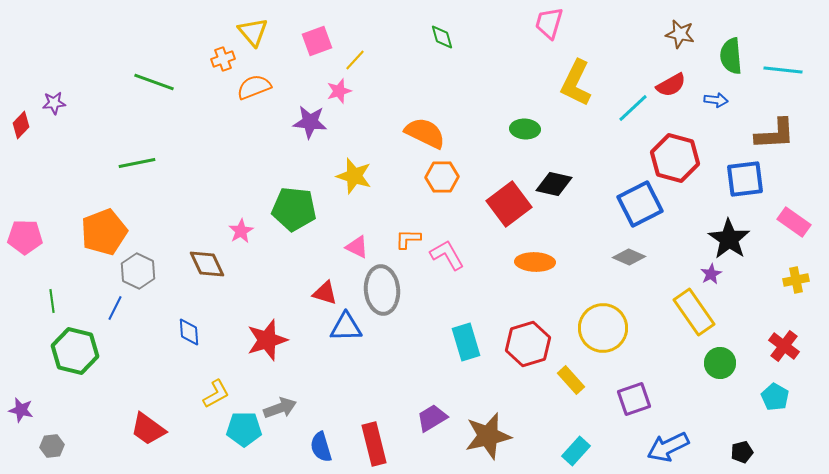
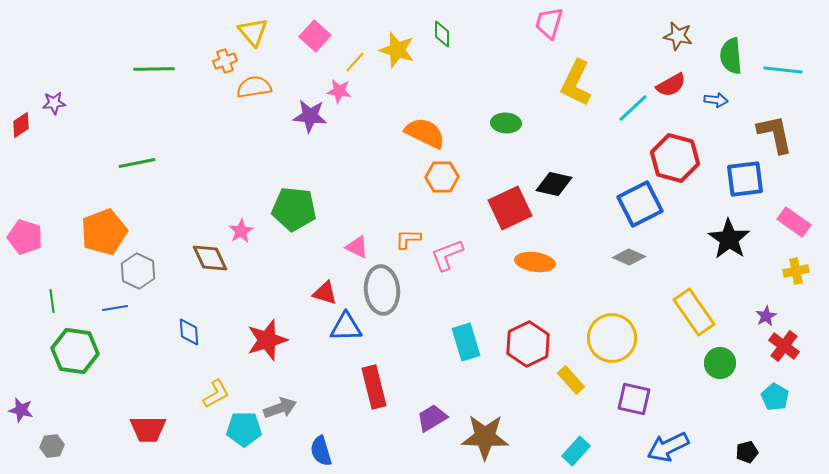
brown star at (680, 34): moved 2 px left, 2 px down
green diamond at (442, 37): moved 3 px up; rotated 16 degrees clockwise
pink square at (317, 41): moved 2 px left, 5 px up; rotated 28 degrees counterclockwise
orange cross at (223, 59): moved 2 px right, 2 px down
yellow line at (355, 60): moved 2 px down
green line at (154, 82): moved 13 px up; rotated 21 degrees counterclockwise
orange semicircle at (254, 87): rotated 12 degrees clockwise
pink star at (339, 91): rotated 25 degrees clockwise
purple star at (310, 122): moved 6 px up
red diamond at (21, 125): rotated 12 degrees clockwise
green ellipse at (525, 129): moved 19 px left, 6 px up
brown L-shape at (775, 134): rotated 99 degrees counterclockwise
yellow star at (354, 176): moved 43 px right, 126 px up
red square at (509, 204): moved 1 px right, 4 px down; rotated 12 degrees clockwise
pink pentagon at (25, 237): rotated 16 degrees clockwise
pink L-shape at (447, 255): rotated 81 degrees counterclockwise
orange ellipse at (535, 262): rotated 6 degrees clockwise
brown diamond at (207, 264): moved 3 px right, 6 px up
purple star at (711, 274): moved 55 px right, 42 px down
yellow cross at (796, 280): moved 9 px up
blue line at (115, 308): rotated 55 degrees clockwise
yellow circle at (603, 328): moved 9 px right, 10 px down
red hexagon at (528, 344): rotated 9 degrees counterclockwise
green hexagon at (75, 351): rotated 6 degrees counterclockwise
purple square at (634, 399): rotated 32 degrees clockwise
red trapezoid at (148, 429): rotated 36 degrees counterclockwise
brown star at (488, 436): moved 3 px left, 1 px down; rotated 15 degrees clockwise
red rectangle at (374, 444): moved 57 px up
blue semicircle at (321, 447): moved 4 px down
black pentagon at (742, 452): moved 5 px right
